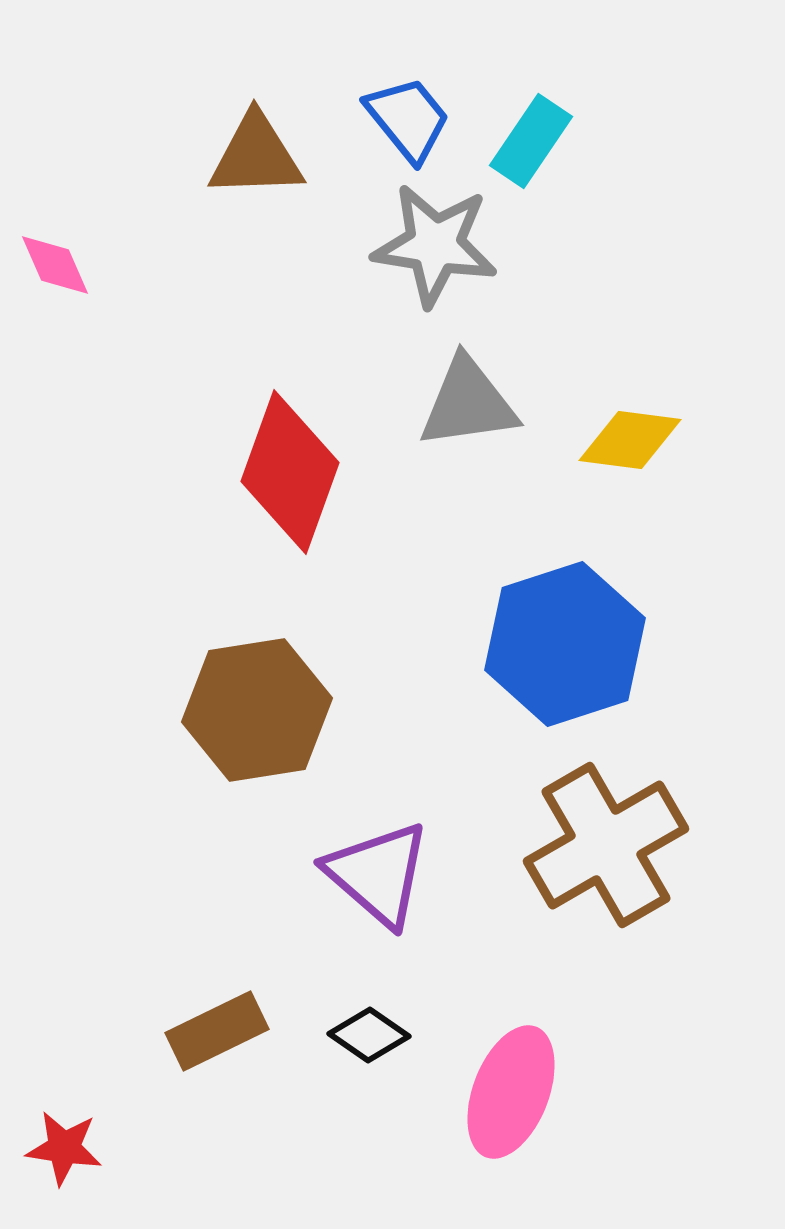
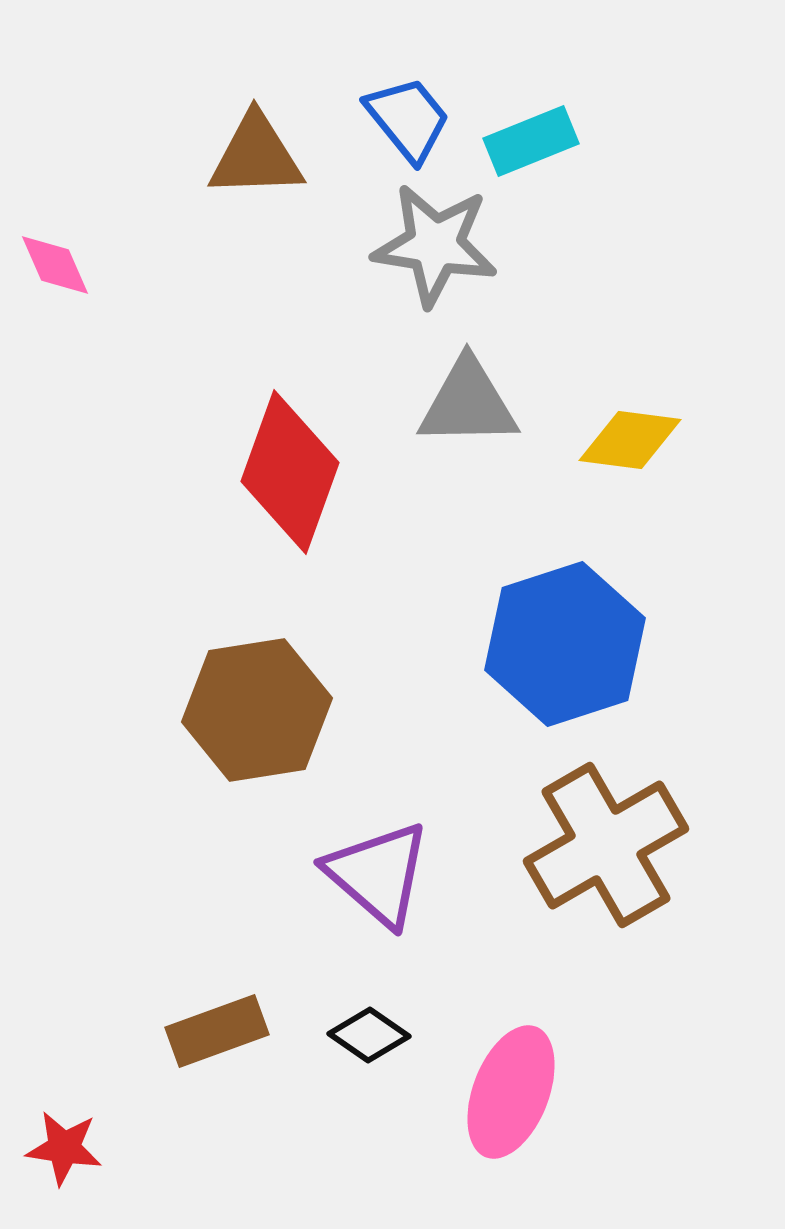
cyan rectangle: rotated 34 degrees clockwise
gray triangle: rotated 7 degrees clockwise
brown rectangle: rotated 6 degrees clockwise
